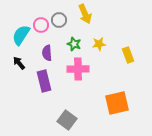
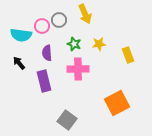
pink circle: moved 1 px right, 1 px down
cyan semicircle: rotated 115 degrees counterclockwise
orange square: rotated 15 degrees counterclockwise
